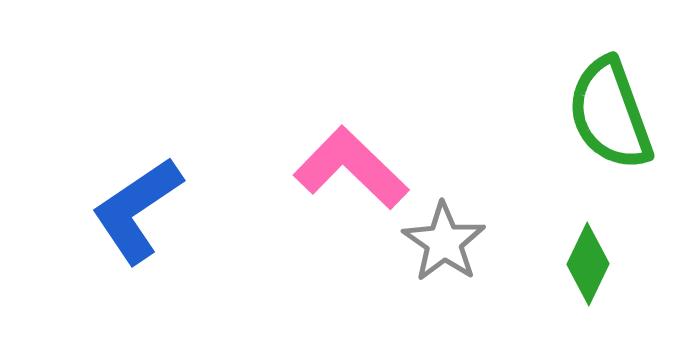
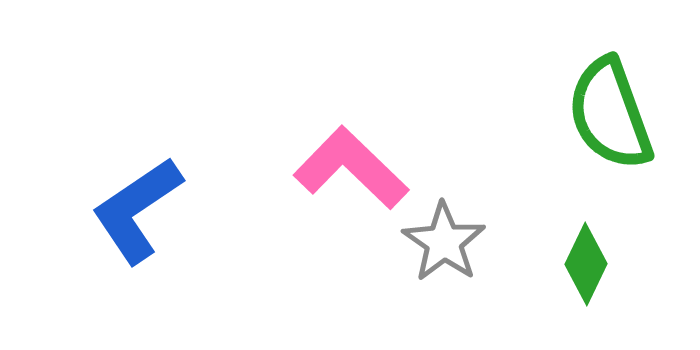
green diamond: moved 2 px left
